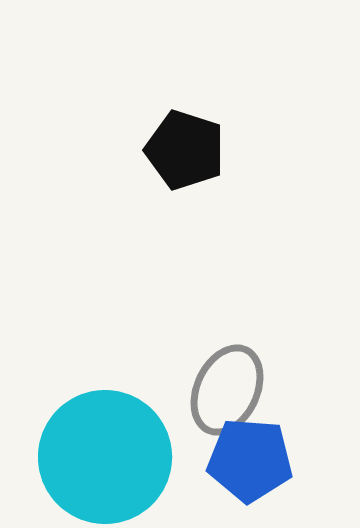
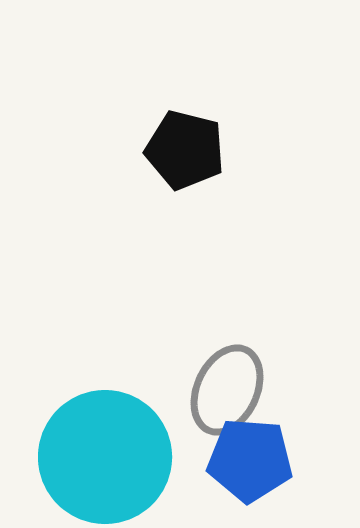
black pentagon: rotated 4 degrees counterclockwise
